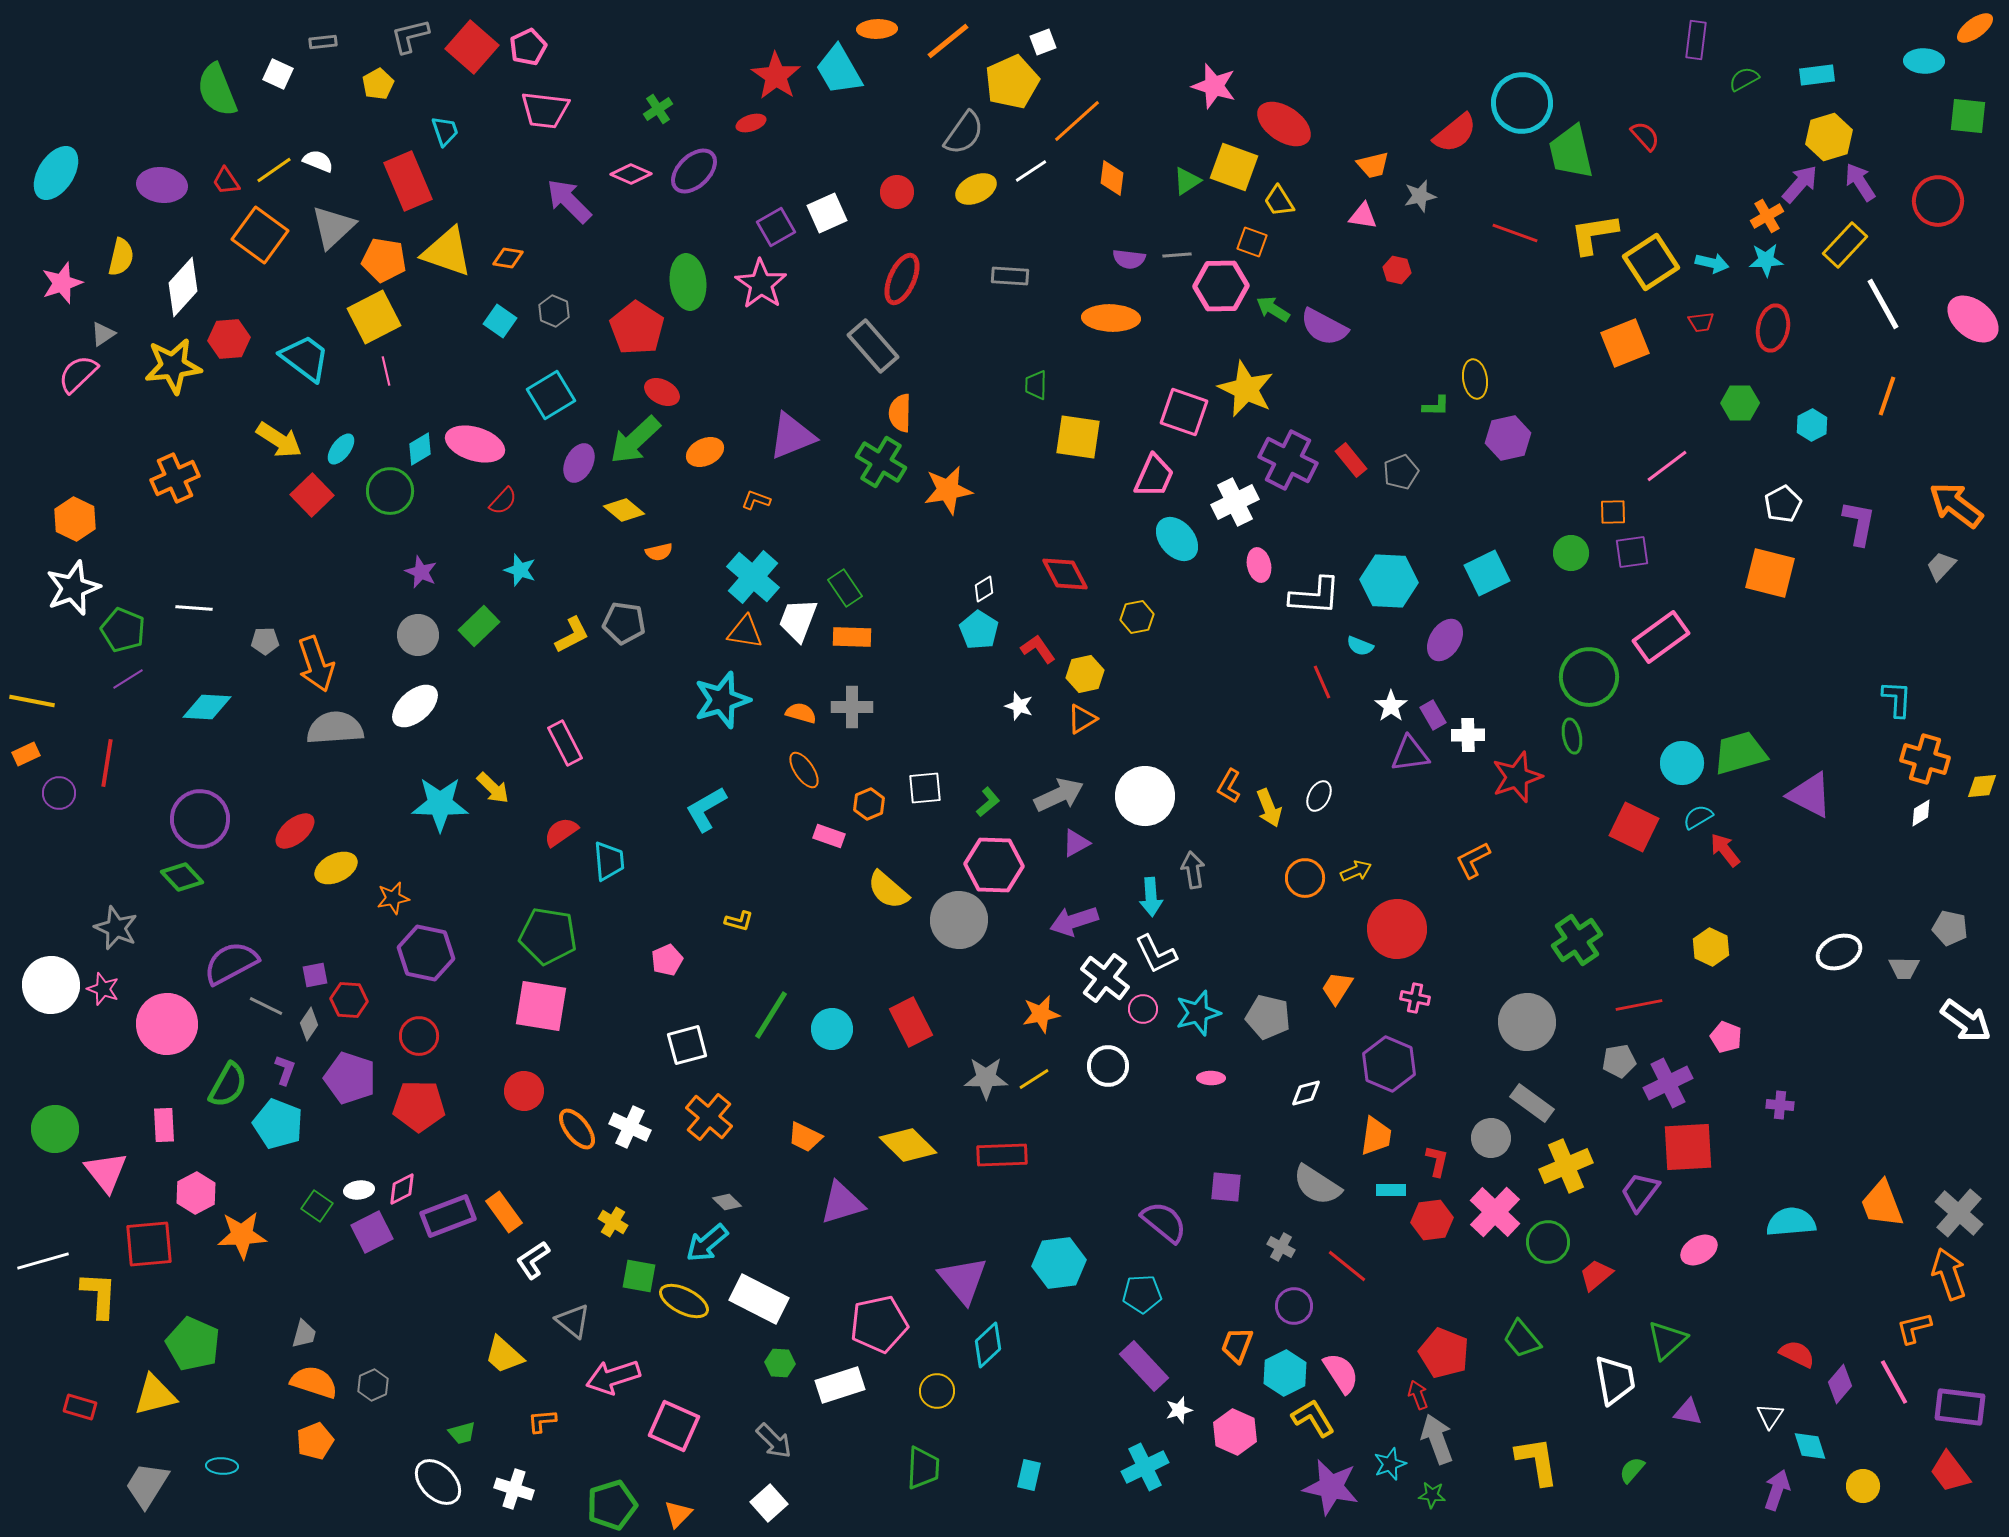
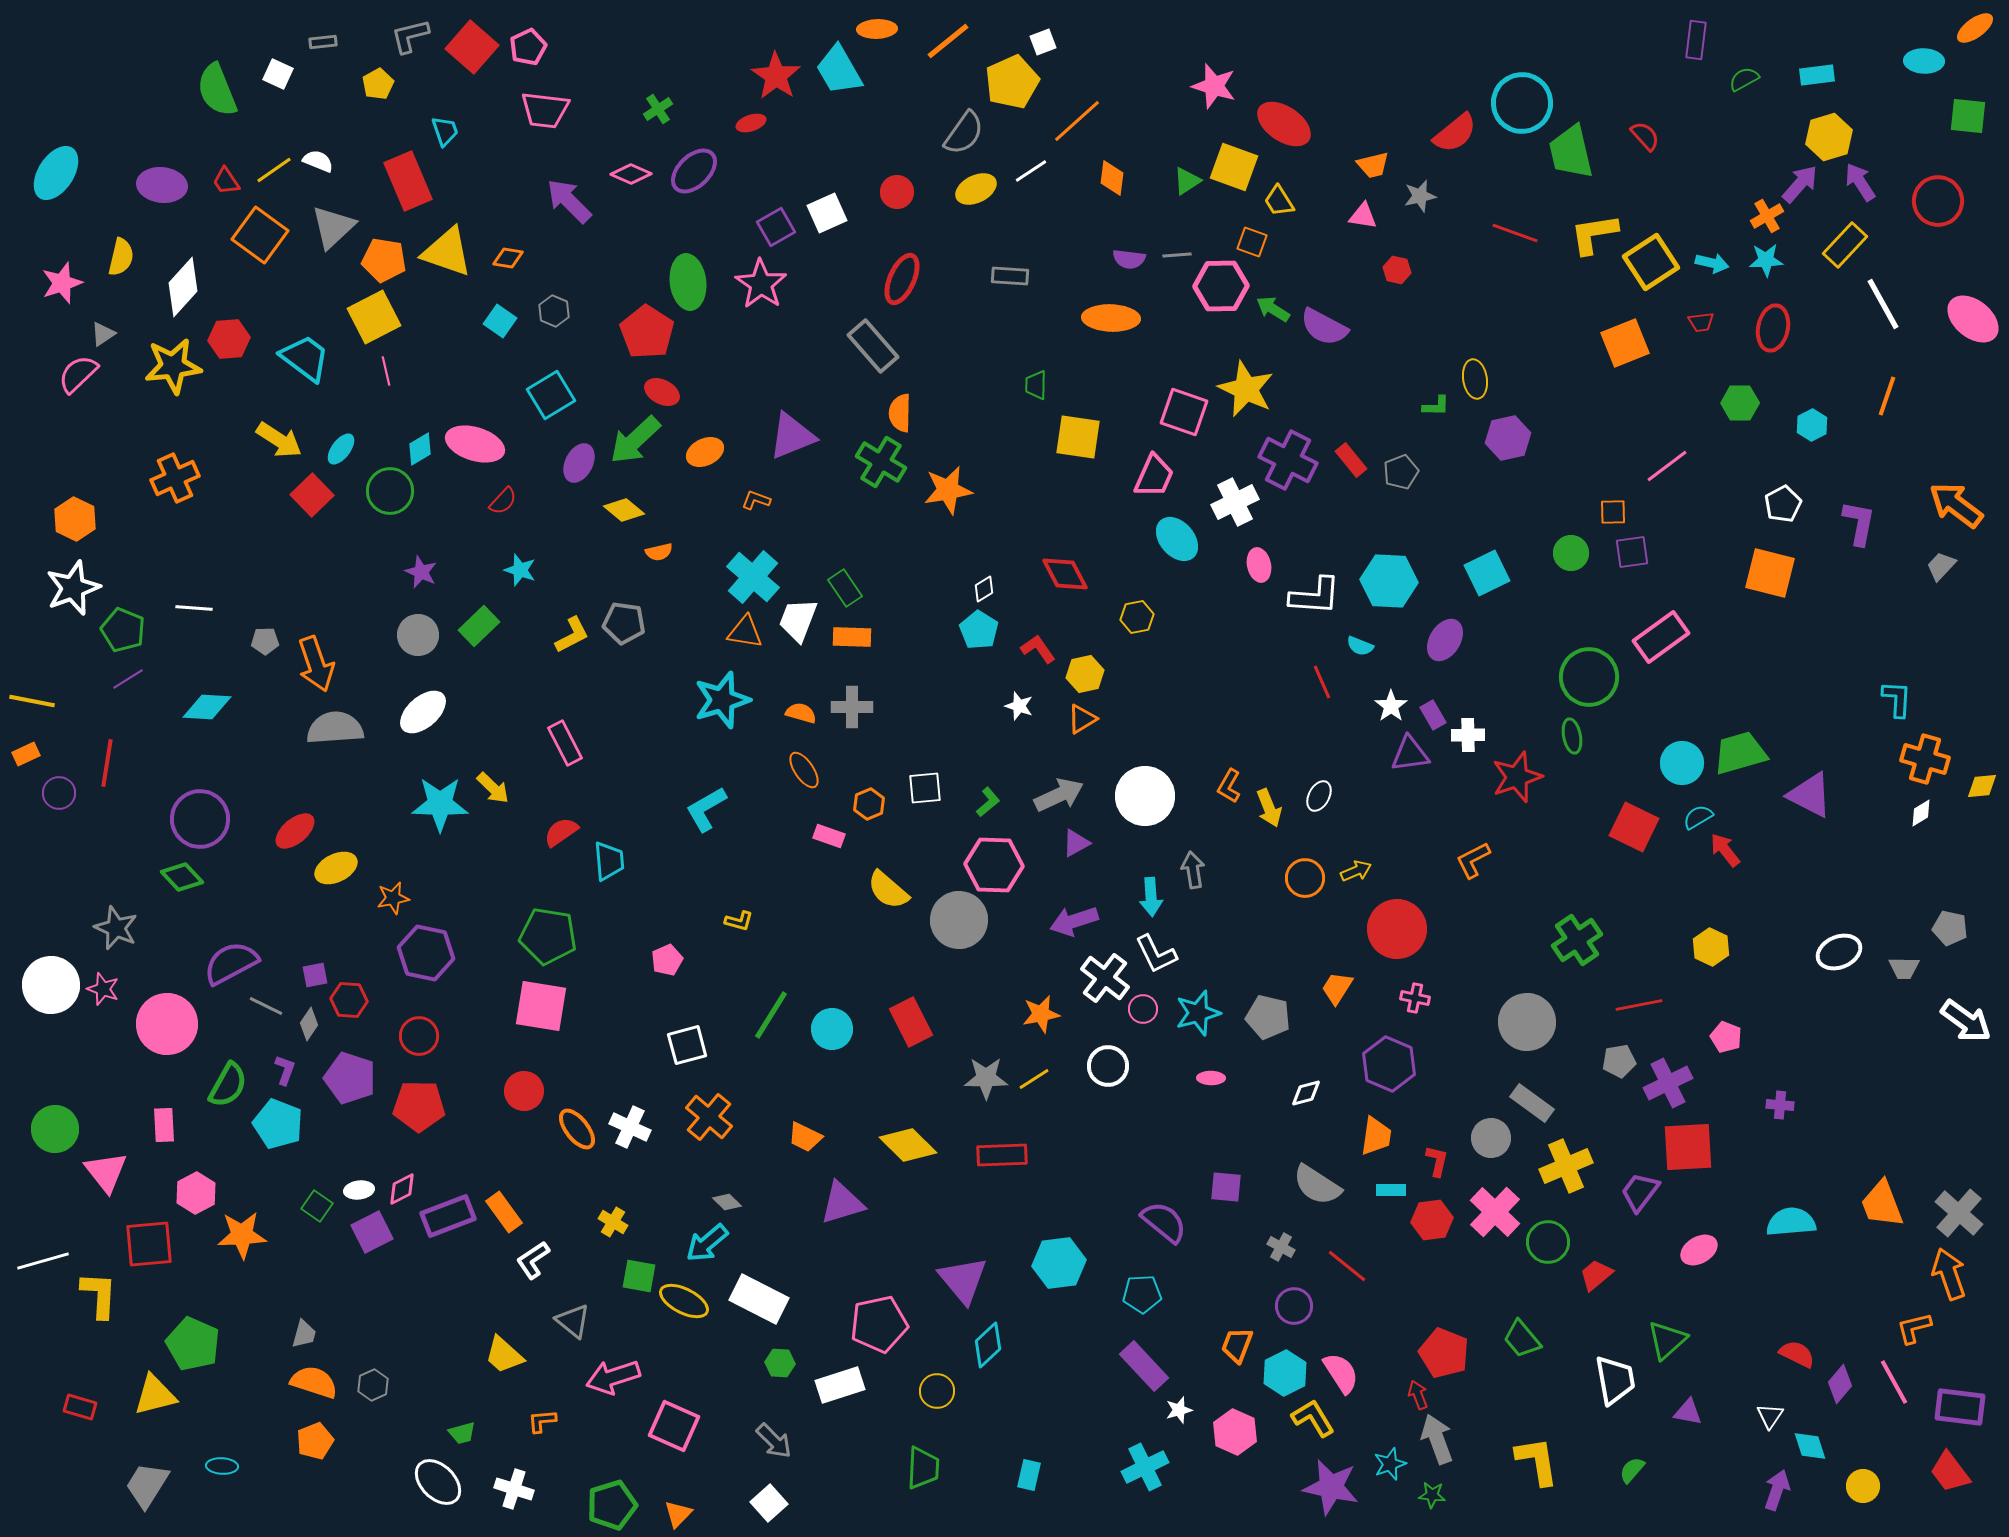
red pentagon at (637, 328): moved 10 px right, 4 px down
white ellipse at (415, 706): moved 8 px right, 6 px down
